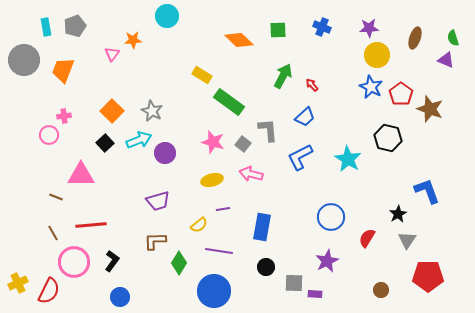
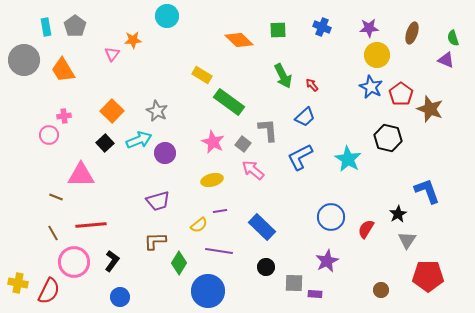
gray pentagon at (75, 26): rotated 15 degrees counterclockwise
brown ellipse at (415, 38): moved 3 px left, 5 px up
orange trapezoid at (63, 70): rotated 52 degrees counterclockwise
green arrow at (283, 76): rotated 125 degrees clockwise
gray star at (152, 111): moved 5 px right
pink star at (213, 142): rotated 10 degrees clockwise
pink arrow at (251, 174): moved 2 px right, 4 px up; rotated 25 degrees clockwise
purple line at (223, 209): moved 3 px left, 2 px down
blue rectangle at (262, 227): rotated 56 degrees counterclockwise
red semicircle at (367, 238): moved 1 px left, 9 px up
yellow cross at (18, 283): rotated 36 degrees clockwise
blue circle at (214, 291): moved 6 px left
